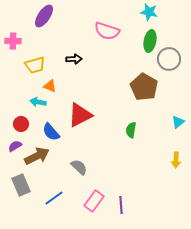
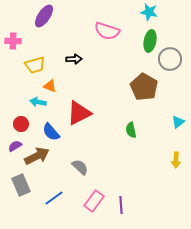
gray circle: moved 1 px right
red triangle: moved 1 px left, 2 px up
green semicircle: rotated 21 degrees counterclockwise
gray semicircle: moved 1 px right
